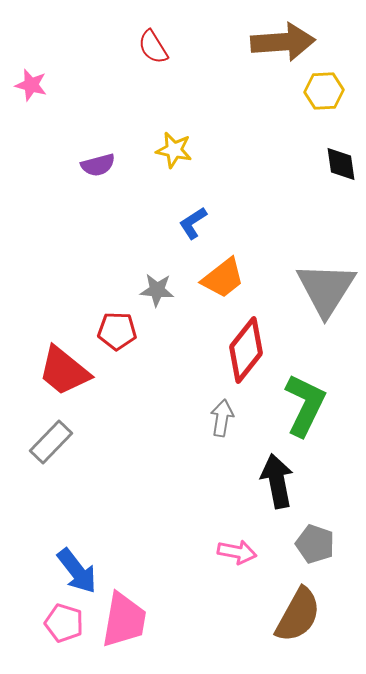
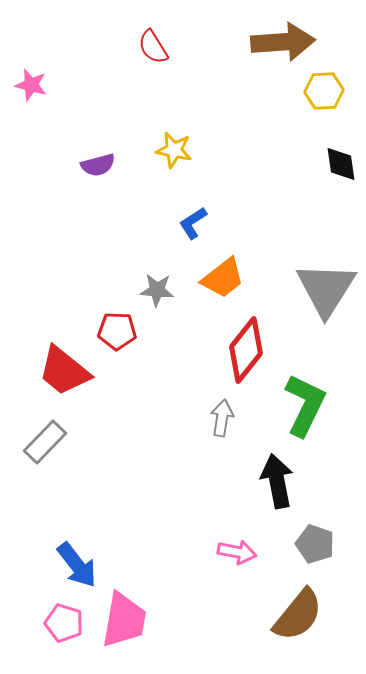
gray rectangle: moved 6 px left
blue arrow: moved 6 px up
brown semicircle: rotated 10 degrees clockwise
